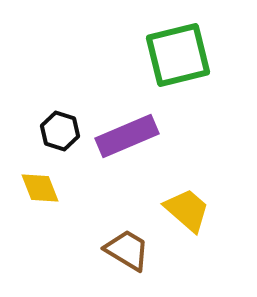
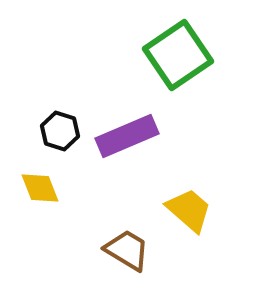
green square: rotated 20 degrees counterclockwise
yellow trapezoid: moved 2 px right
